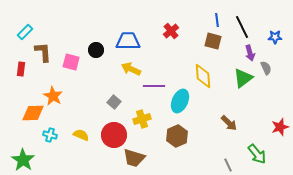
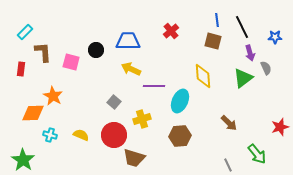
brown hexagon: moved 3 px right; rotated 20 degrees clockwise
